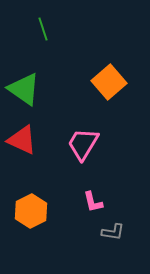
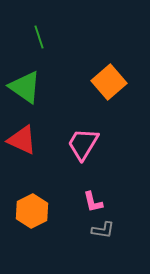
green line: moved 4 px left, 8 px down
green triangle: moved 1 px right, 2 px up
orange hexagon: moved 1 px right
gray L-shape: moved 10 px left, 2 px up
